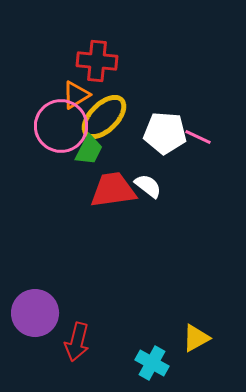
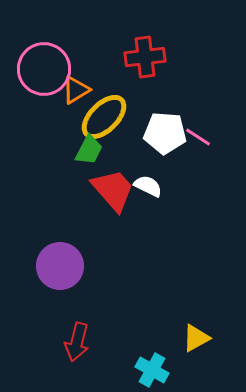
red cross: moved 48 px right, 4 px up; rotated 12 degrees counterclockwise
orange triangle: moved 5 px up
pink circle: moved 17 px left, 57 px up
pink line: rotated 8 degrees clockwise
white semicircle: rotated 12 degrees counterclockwise
red trapezoid: rotated 57 degrees clockwise
purple circle: moved 25 px right, 47 px up
cyan cross: moved 7 px down
